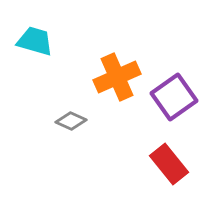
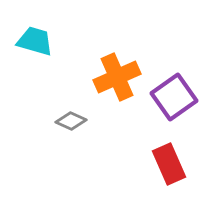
red rectangle: rotated 15 degrees clockwise
